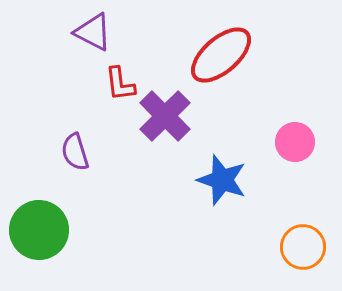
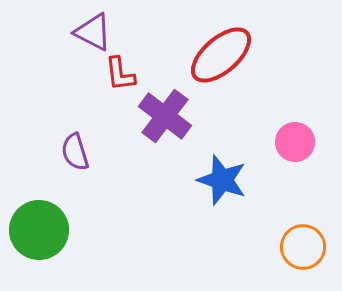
red L-shape: moved 10 px up
purple cross: rotated 8 degrees counterclockwise
